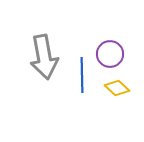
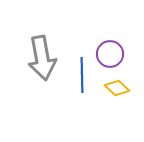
gray arrow: moved 2 px left, 1 px down
